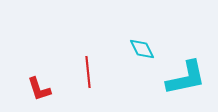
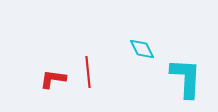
cyan L-shape: rotated 75 degrees counterclockwise
red L-shape: moved 14 px right, 10 px up; rotated 116 degrees clockwise
